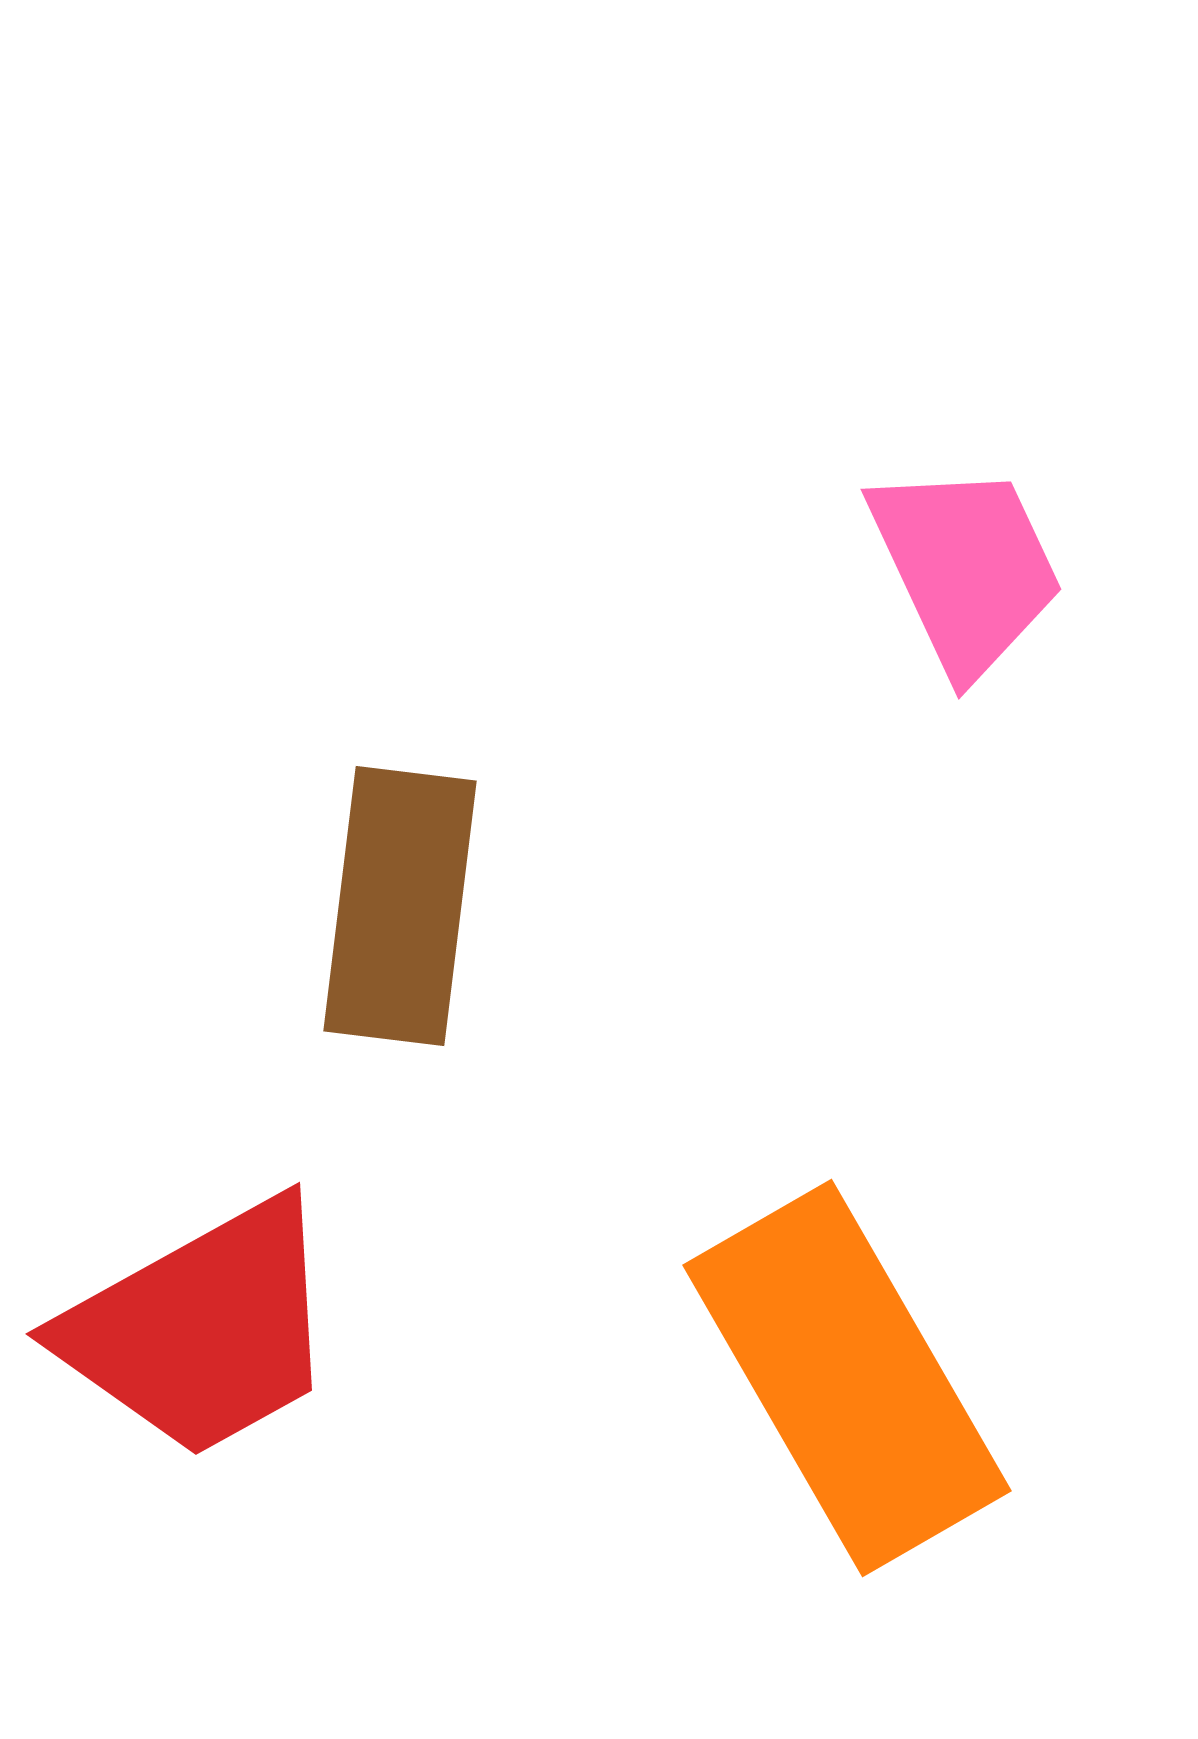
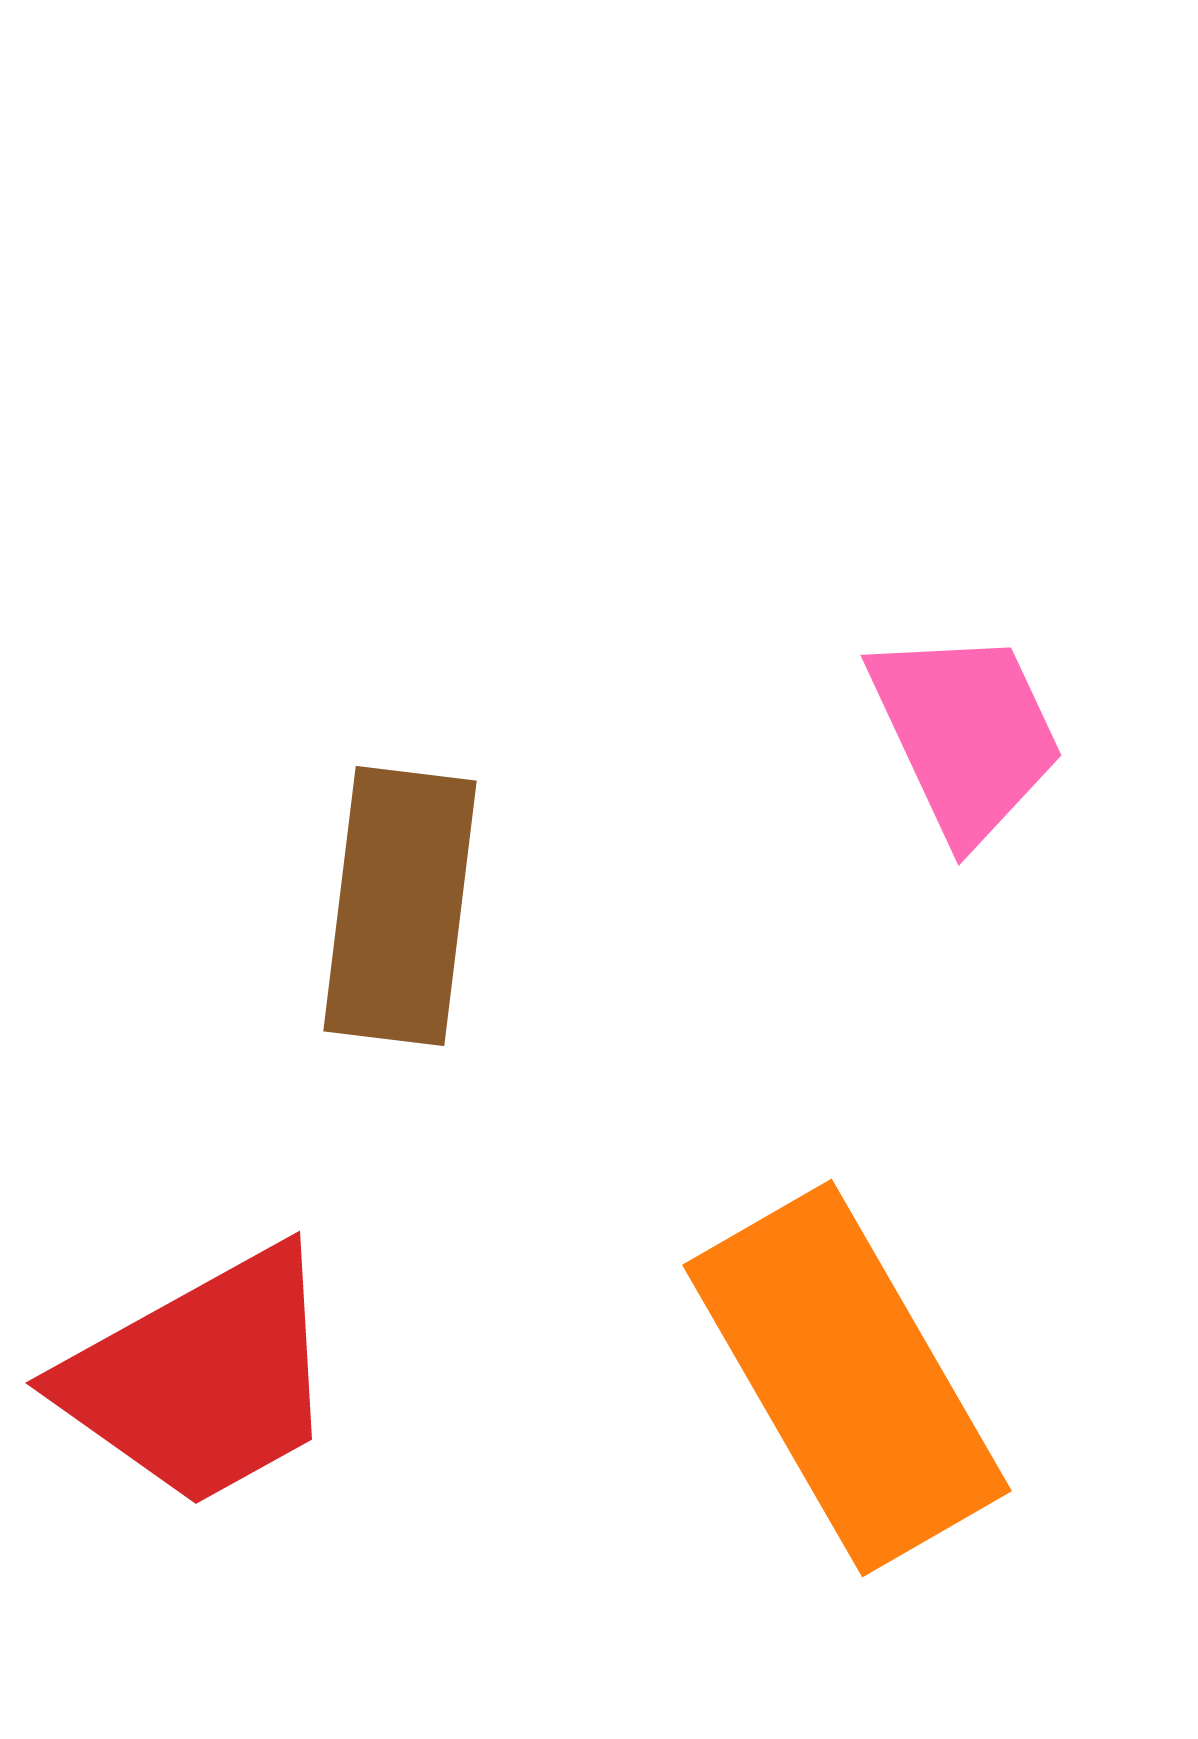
pink trapezoid: moved 166 px down
red trapezoid: moved 49 px down
